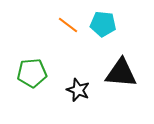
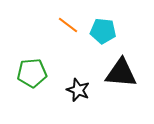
cyan pentagon: moved 7 px down
